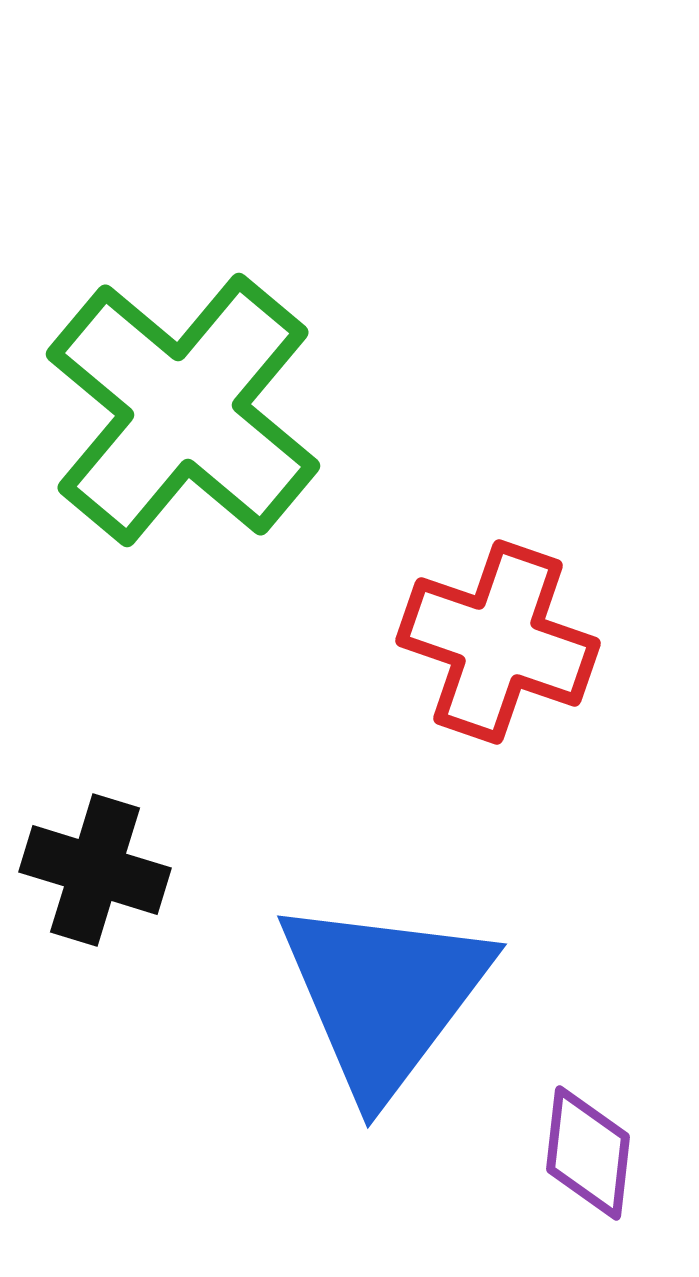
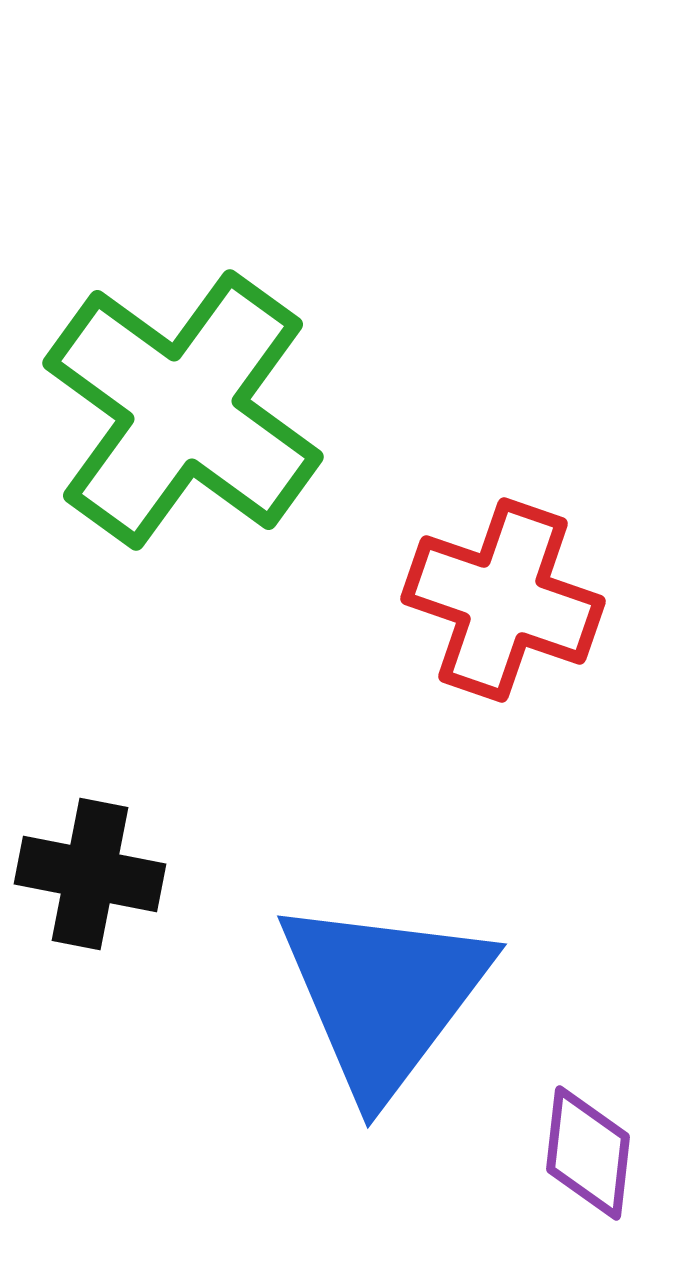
green cross: rotated 4 degrees counterclockwise
red cross: moved 5 px right, 42 px up
black cross: moved 5 px left, 4 px down; rotated 6 degrees counterclockwise
